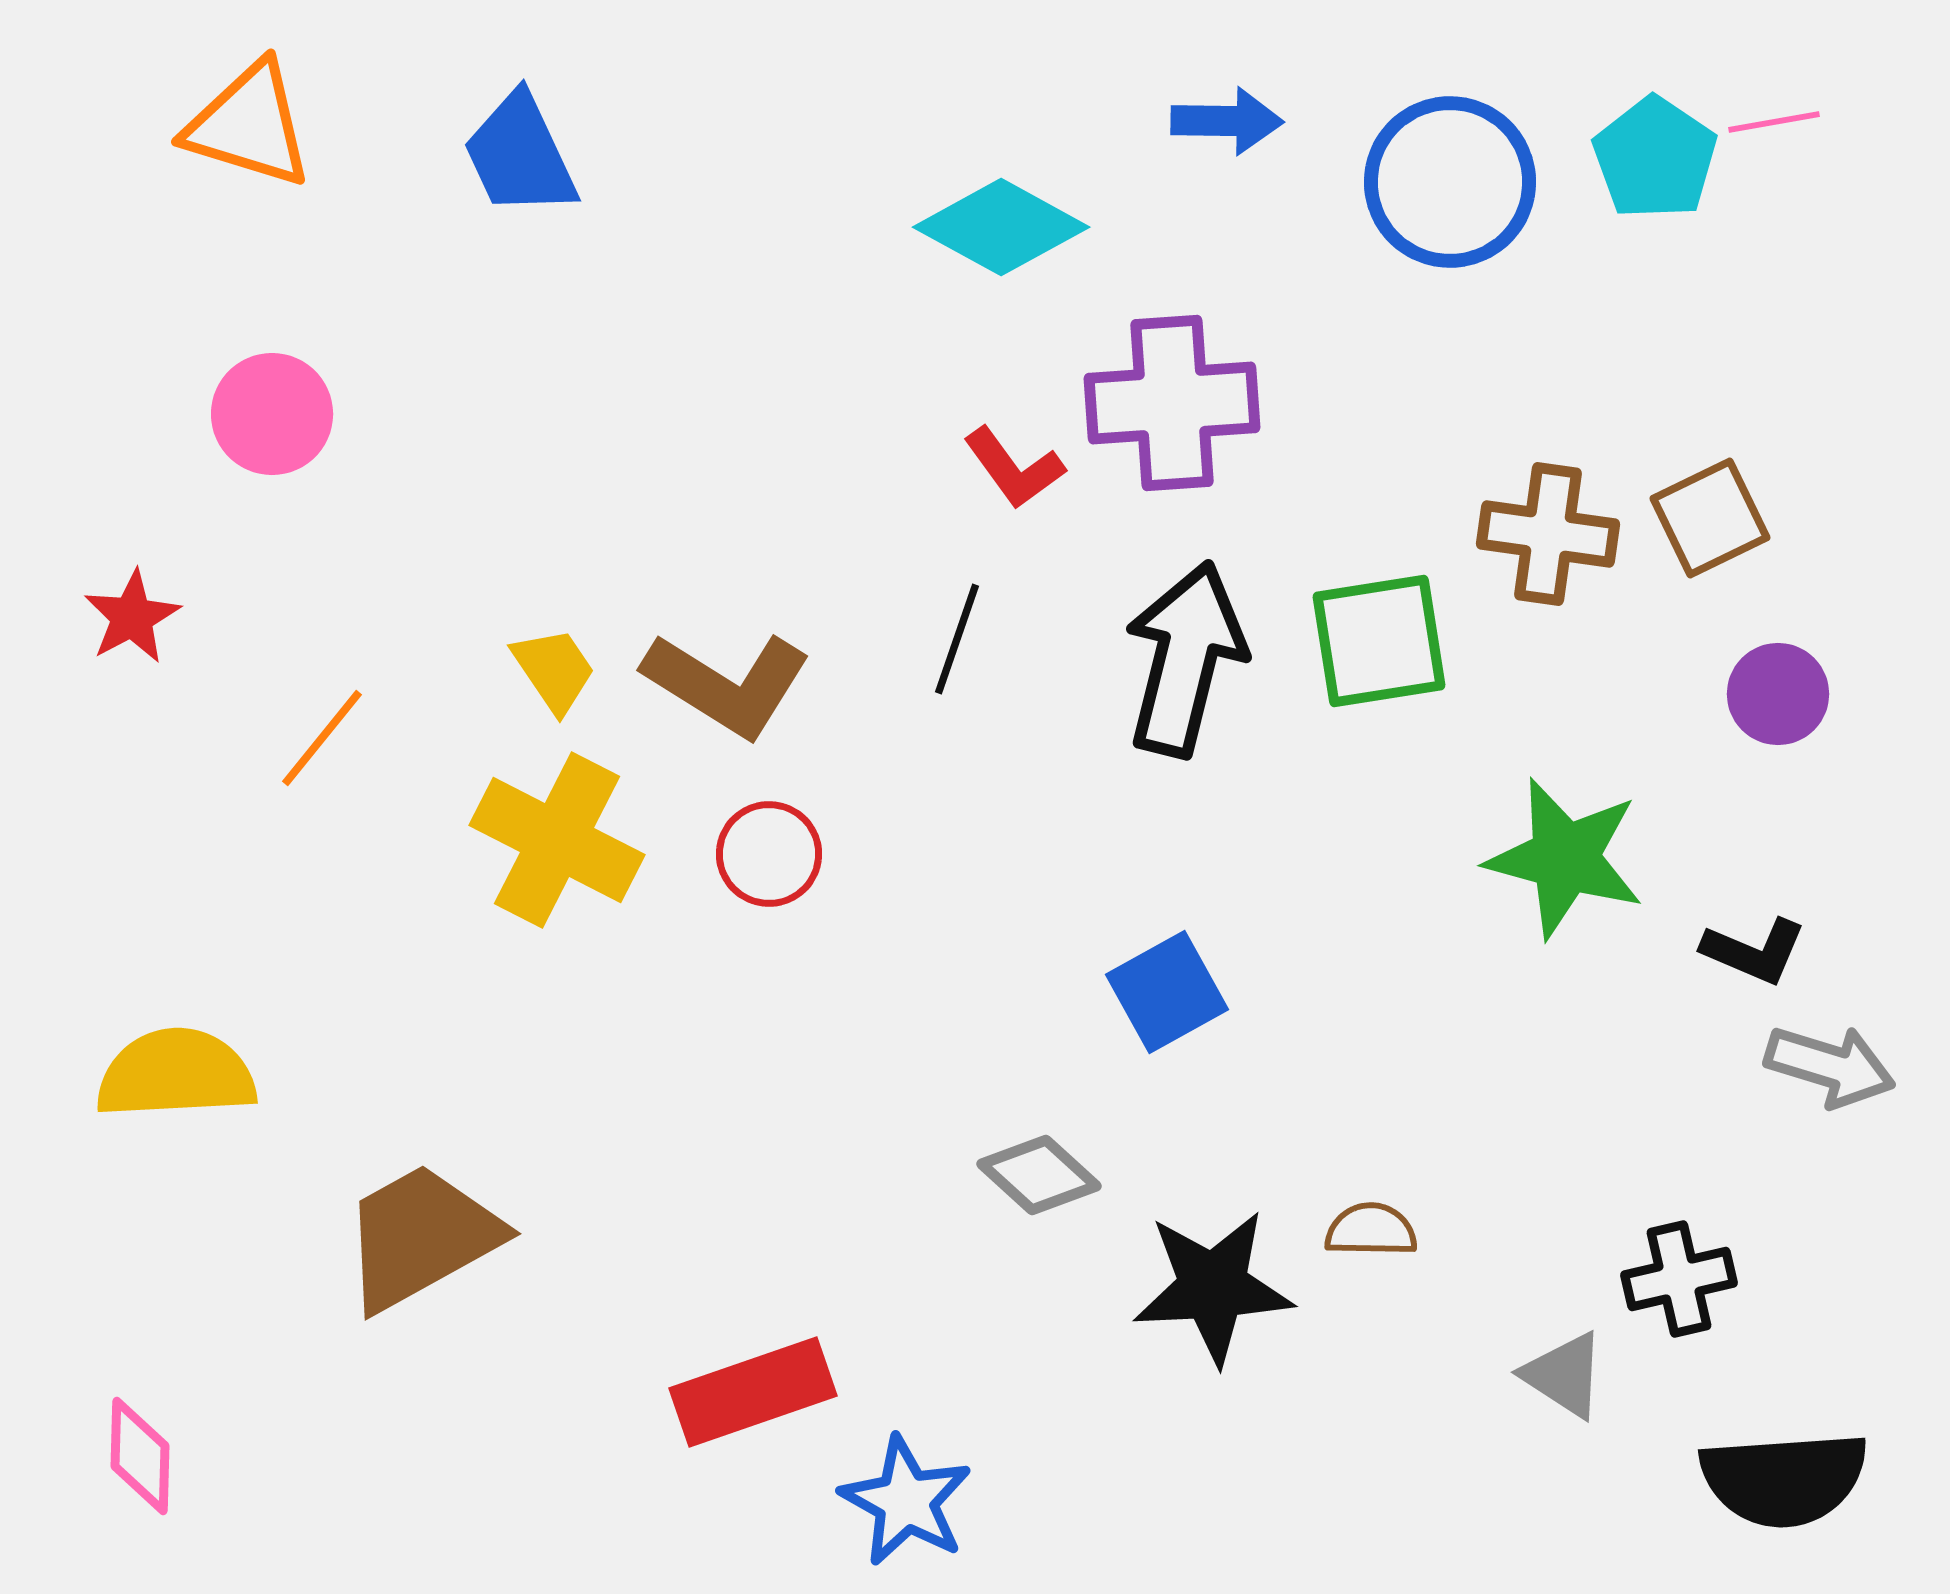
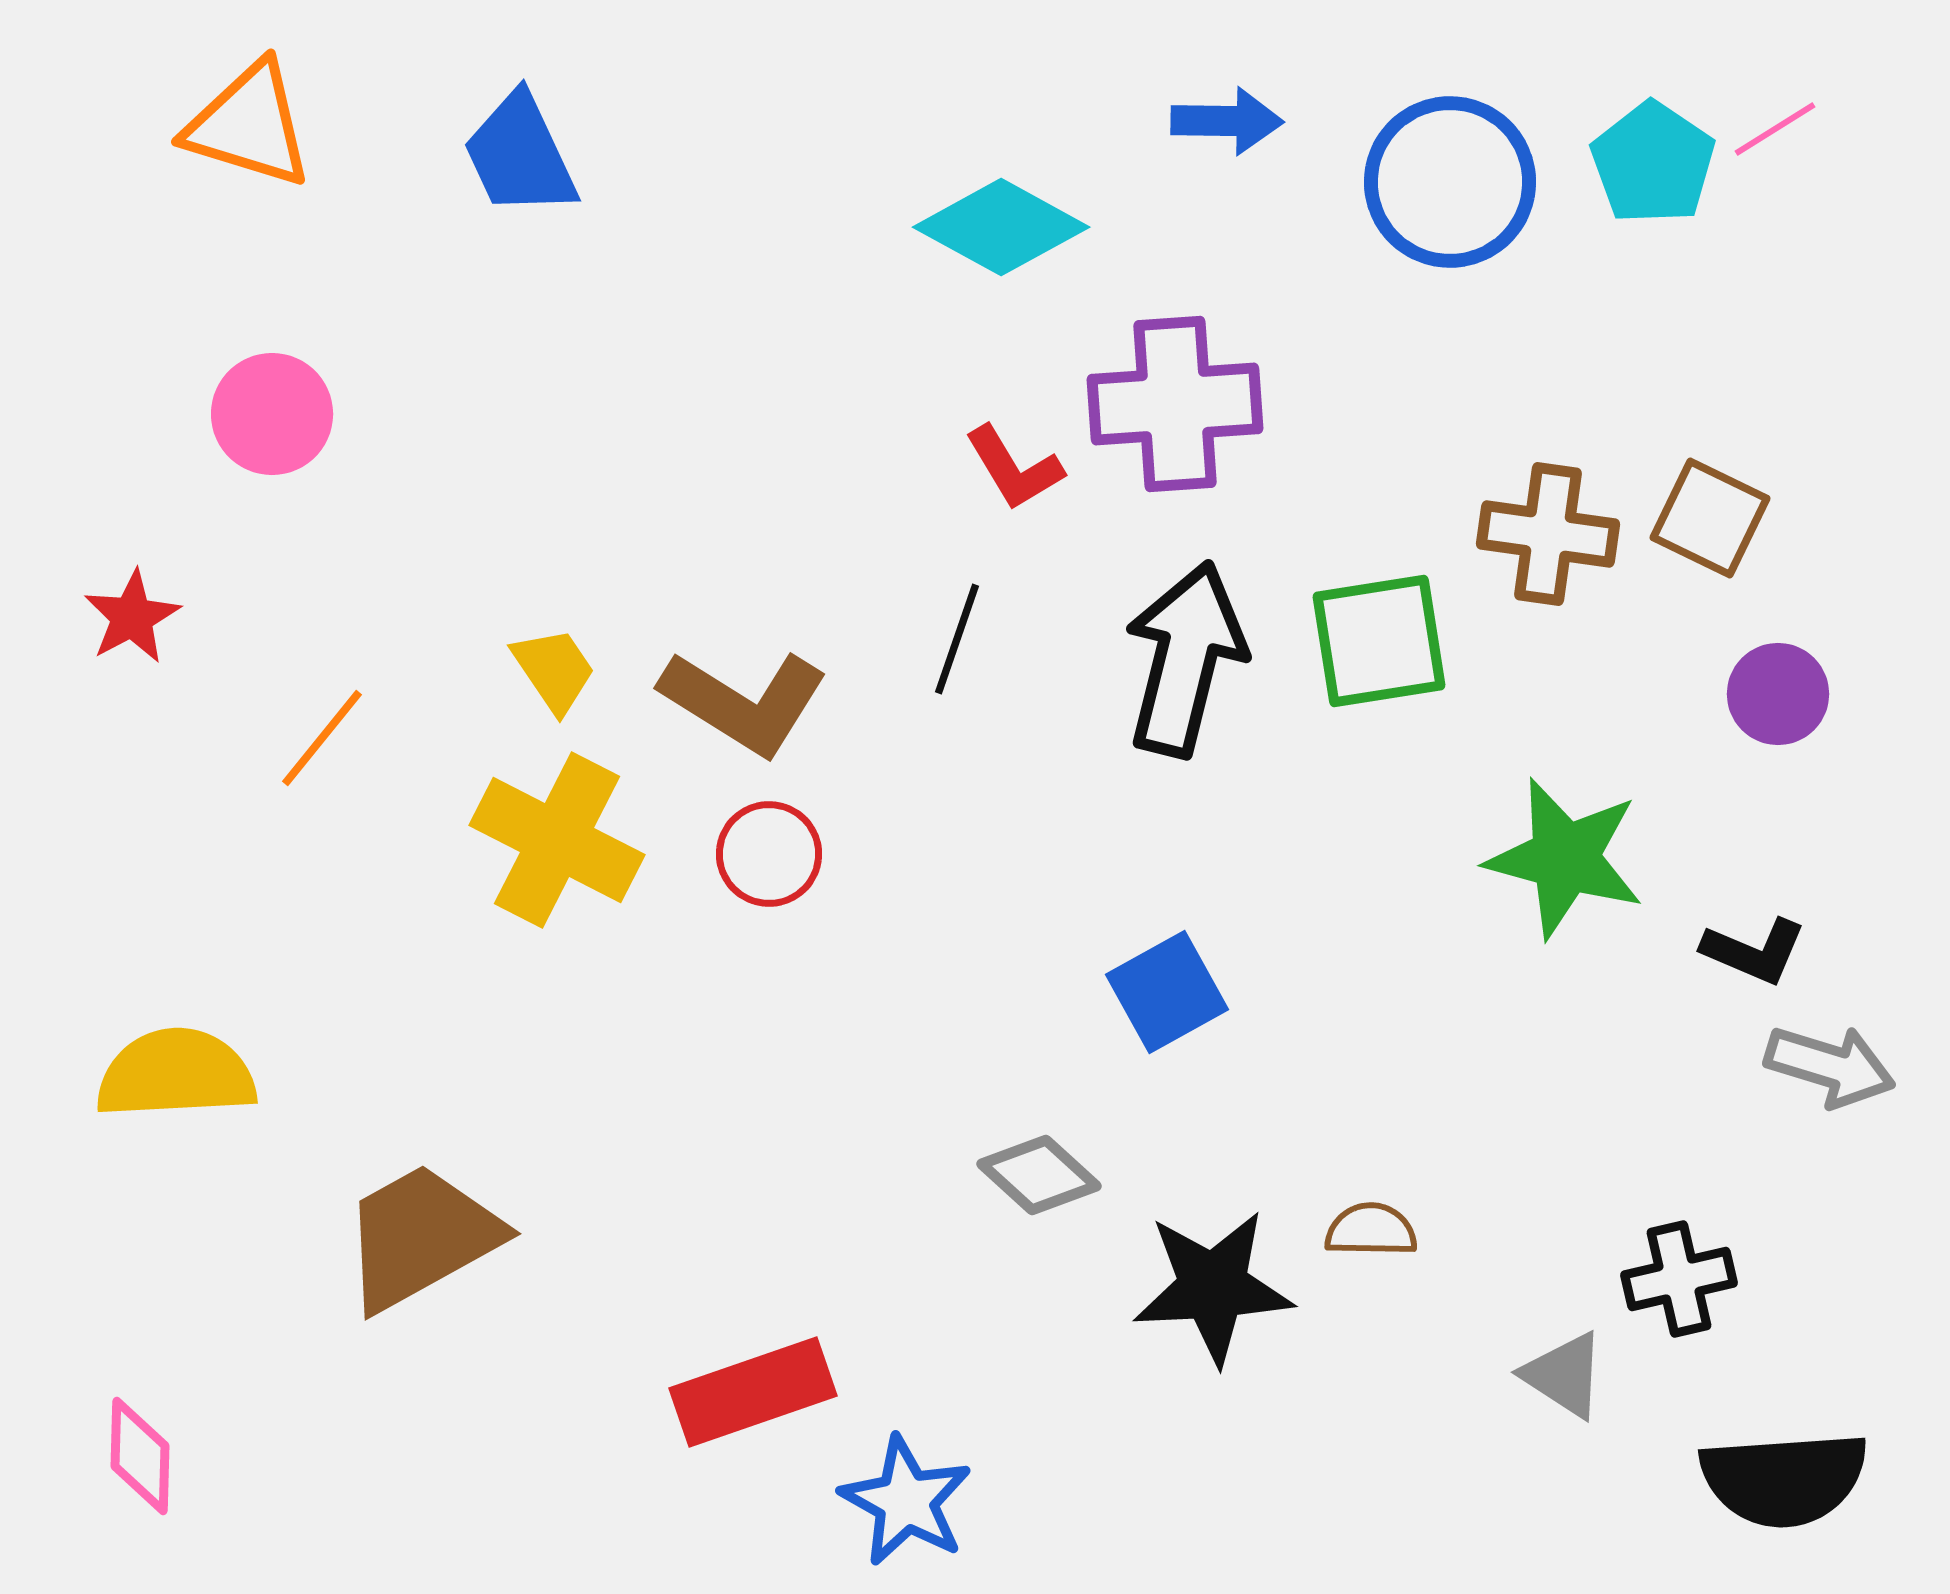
pink line: moved 1 px right, 7 px down; rotated 22 degrees counterclockwise
cyan pentagon: moved 2 px left, 5 px down
purple cross: moved 3 px right, 1 px down
red L-shape: rotated 5 degrees clockwise
brown square: rotated 38 degrees counterclockwise
brown L-shape: moved 17 px right, 18 px down
